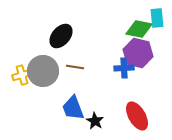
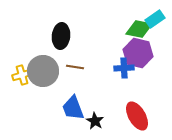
cyan rectangle: moved 2 px left, 1 px down; rotated 60 degrees clockwise
black ellipse: rotated 35 degrees counterclockwise
